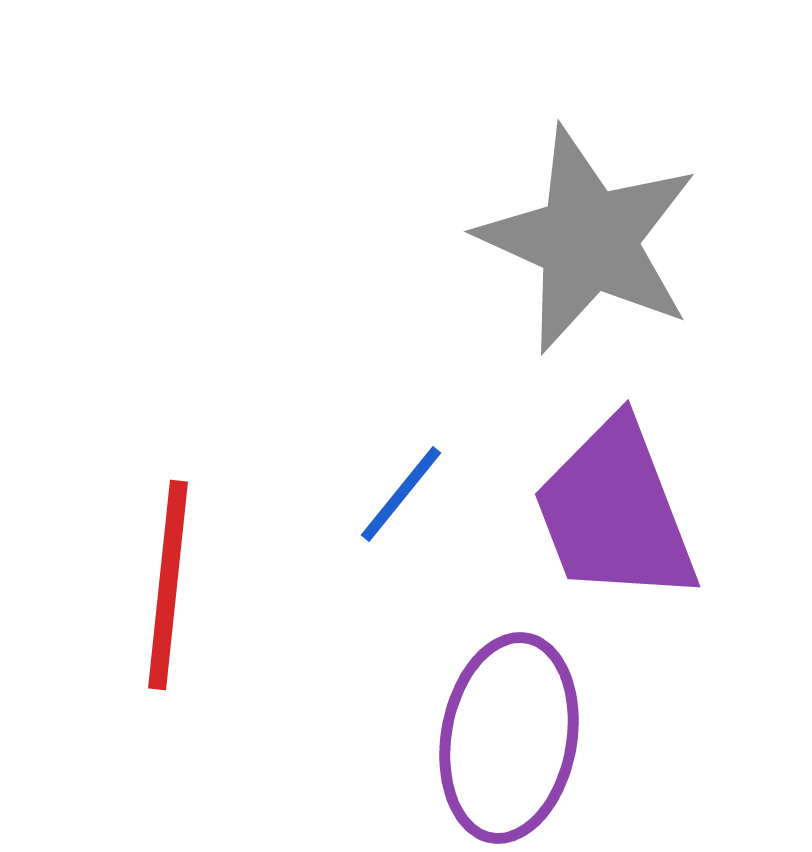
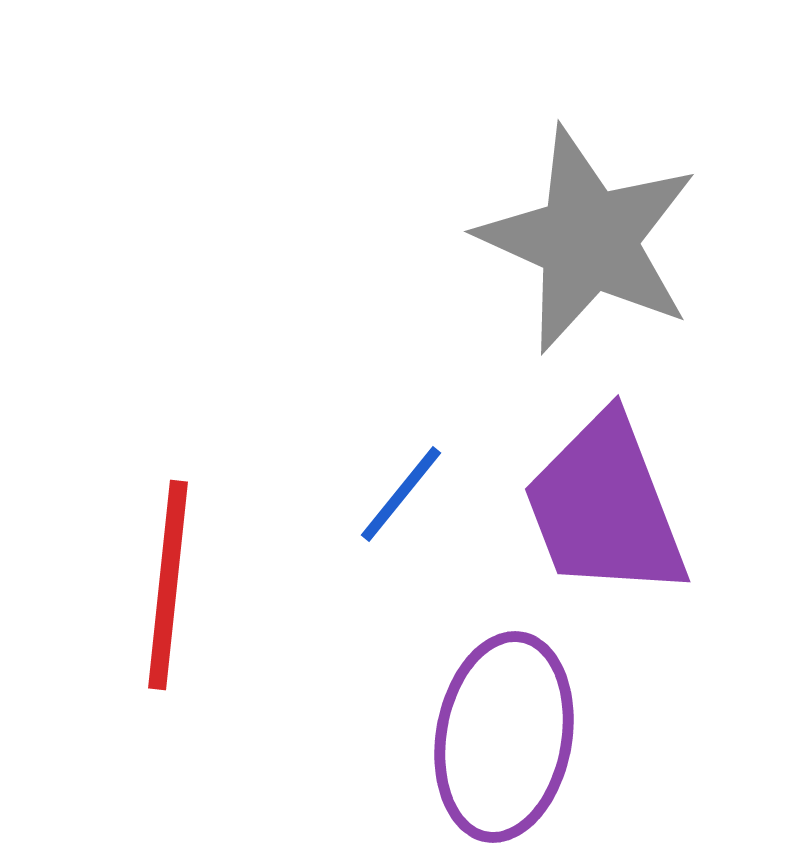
purple trapezoid: moved 10 px left, 5 px up
purple ellipse: moved 5 px left, 1 px up
